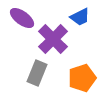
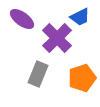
purple ellipse: moved 1 px down
purple cross: moved 4 px right, 1 px up
gray rectangle: moved 1 px right, 1 px down
